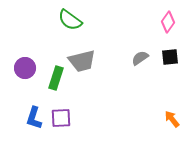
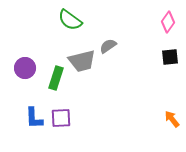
gray semicircle: moved 32 px left, 12 px up
blue L-shape: rotated 20 degrees counterclockwise
